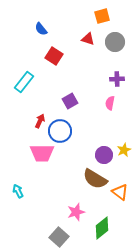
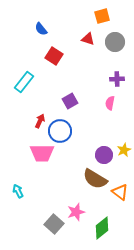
gray square: moved 5 px left, 13 px up
